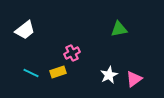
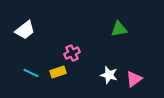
white star: rotated 30 degrees counterclockwise
